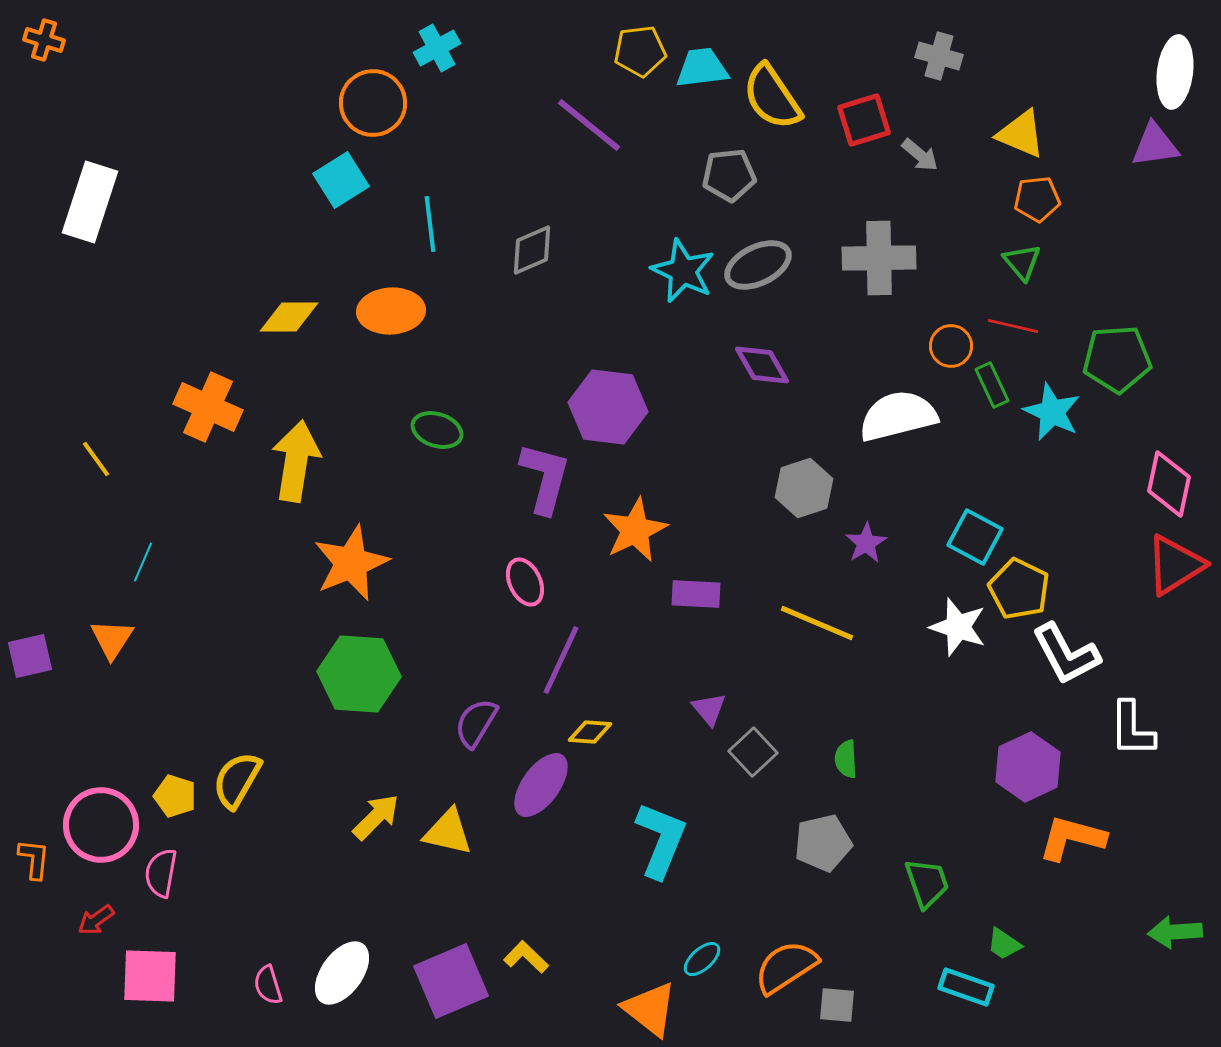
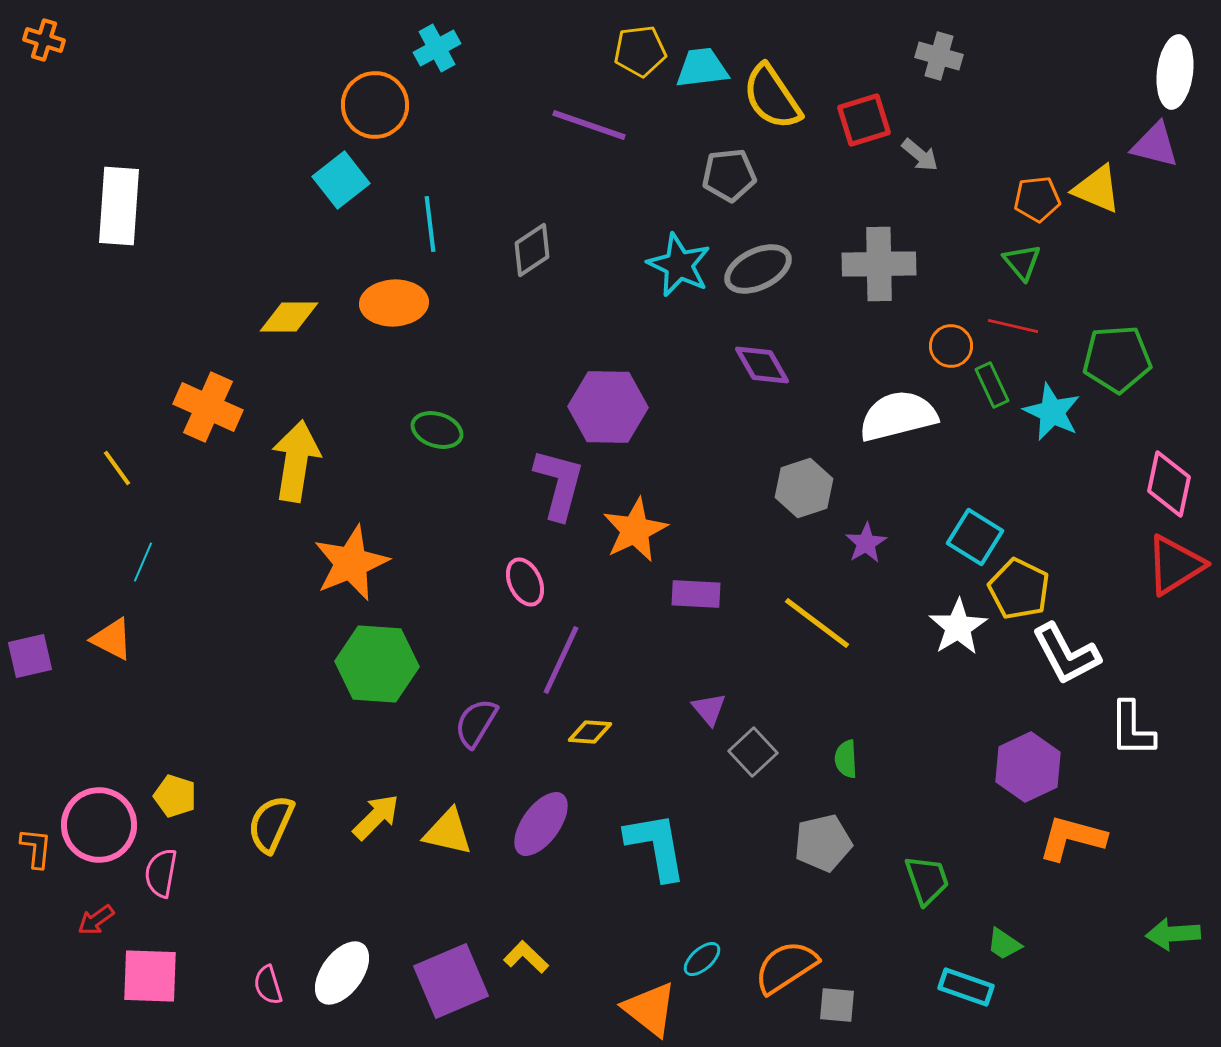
orange circle at (373, 103): moved 2 px right, 2 px down
purple line at (589, 125): rotated 20 degrees counterclockwise
yellow triangle at (1021, 134): moved 76 px right, 55 px down
purple triangle at (1155, 145): rotated 22 degrees clockwise
cyan square at (341, 180): rotated 6 degrees counterclockwise
white rectangle at (90, 202): moved 29 px right, 4 px down; rotated 14 degrees counterclockwise
gray diamond at (532, 250): rotated 10 degrees counterclockwise
gray cross at (879, 258): moved 6 px down
gray ellipse at (758, 265): moved 4 px down
cyan star at (683, 271): moved 4 px left, 6 px up
orange ellipse at (391, 311): moved 3 px right, 8 px up
purple hexagon at (608, 407): rotated 6 degrees counterclockwise
yellow line at (96, 459): moved 21 px right, 9 px down
purple L-shape at (545, 478): moved 14 px right, 6 px down
cyan square at (975, 537): rotated 4 degrees clockwise
yellow line at (817, 623): rotated 14 degrees clockwise
white star at (958, 627): rotated 22 degrees clockwise
orange triangle at (112, 639): rotated 36 degrees counterclockwise
green hexagon at (359, 674): moved 18 px right, 10 px up
yellow semicircle at (237, 780): moved 34 px right, 44 px down; rotated 6 degrees counterclockwise
purple ellipse at (541, 785): moved 39 px down
pink circle at (101, 825): moved 2 px left
cyan L-shape at (661, 840): moved 5 px left, 6 px down; rotated 32 degrees counterclockwise
orange L-shape at (34, 859): moved 2 px right, 11 px up
green trapezoid at (927, 883): moved 3 px up
green arrow at (1175, 932): moved 2 px left, 2 px down
